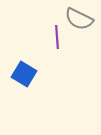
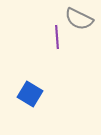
blue square: moved 6 px right, 20 px down
